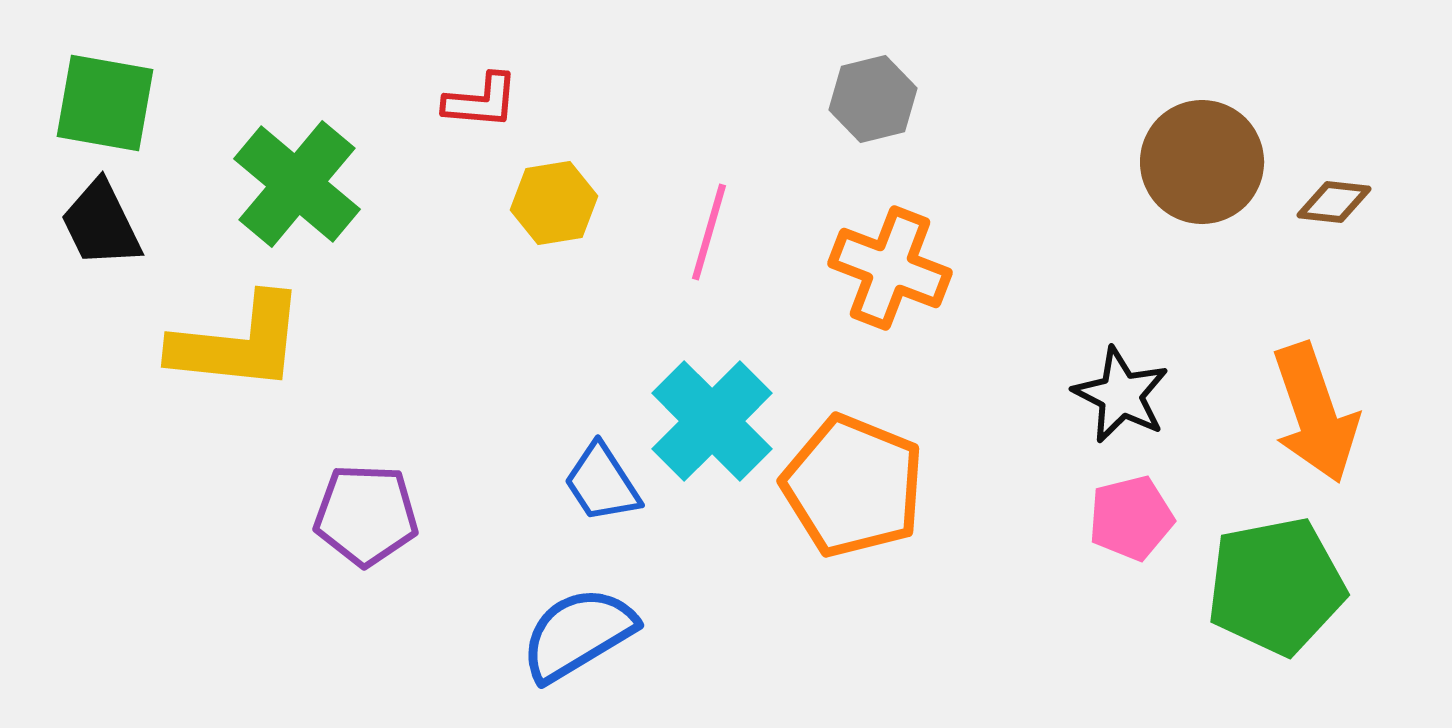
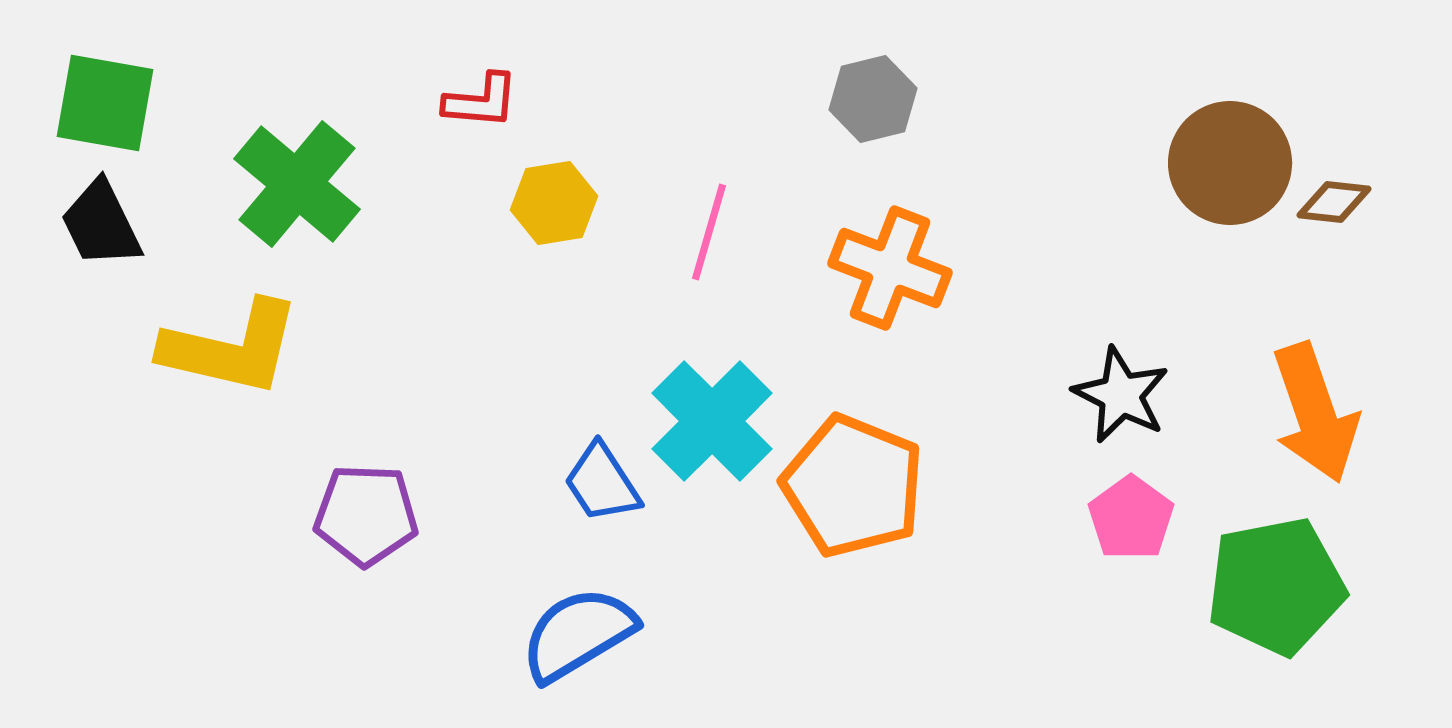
brown circle: moved 28 px right, 1 px down
yellow L-shape: moved 7 px left, 5 px down; rotated 7 degrees clockwise
pink pentagon: rotated 22 degrees counterclockwise
